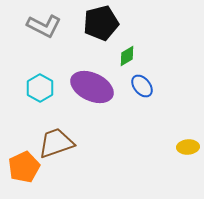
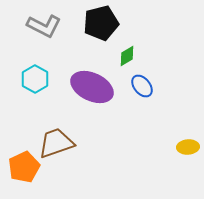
cyan hexagon: moved 5 px left, 9 px up
